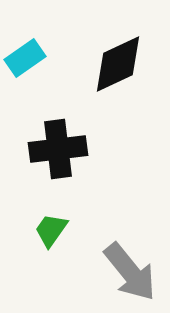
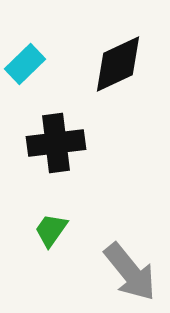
cyan rectangle: moved 6 px down; rotated 9 degrees counterclockwise
black cross: moved 2 px left, 6 px up
